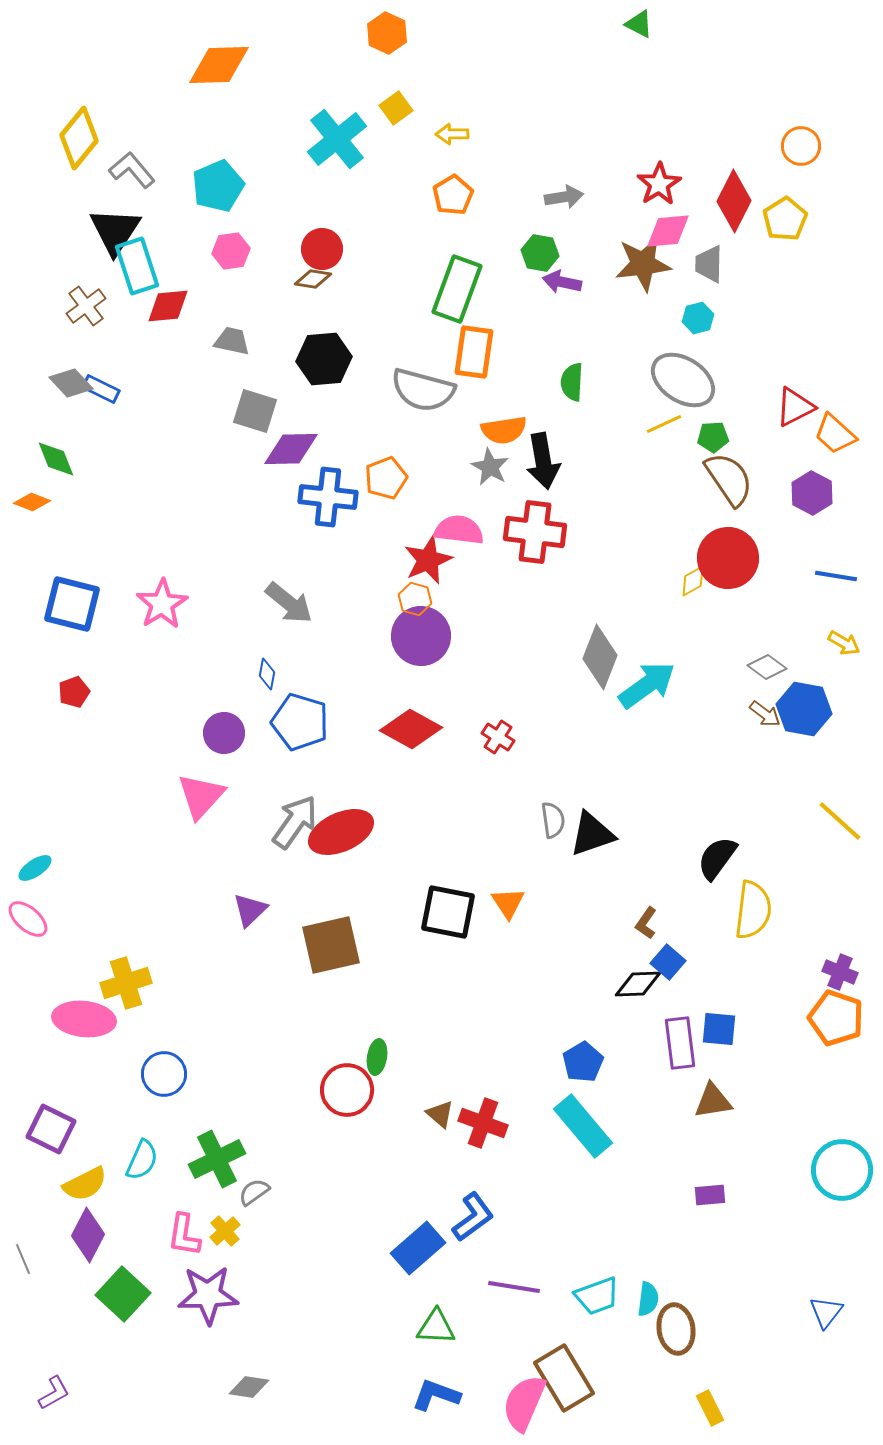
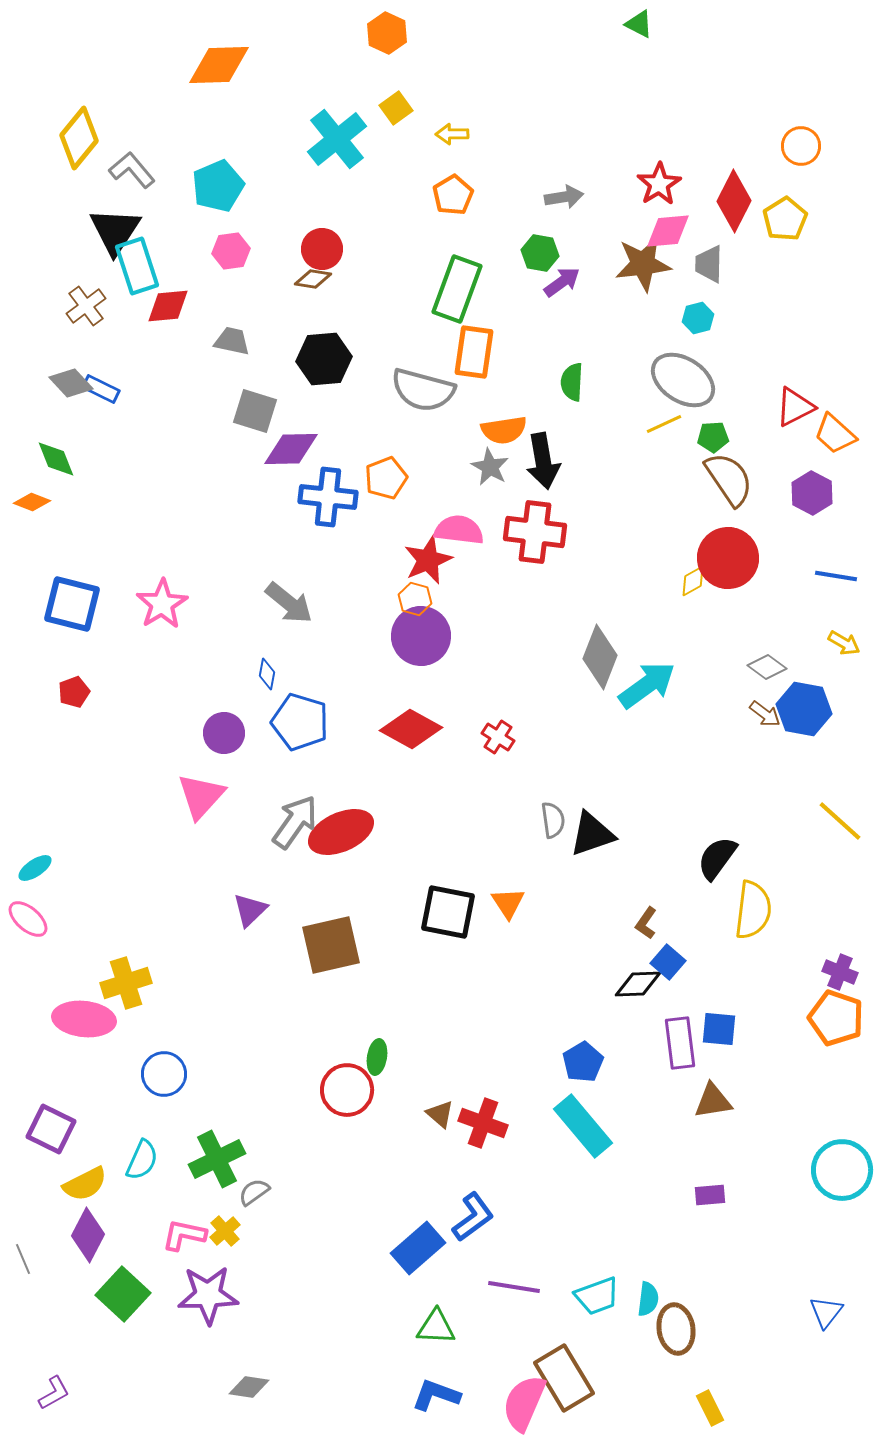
purple arrow at (562, 282): rotated 132 degrees clockwise
pink L-shape at (184, 1235): rotated 93 degrees clockwise
